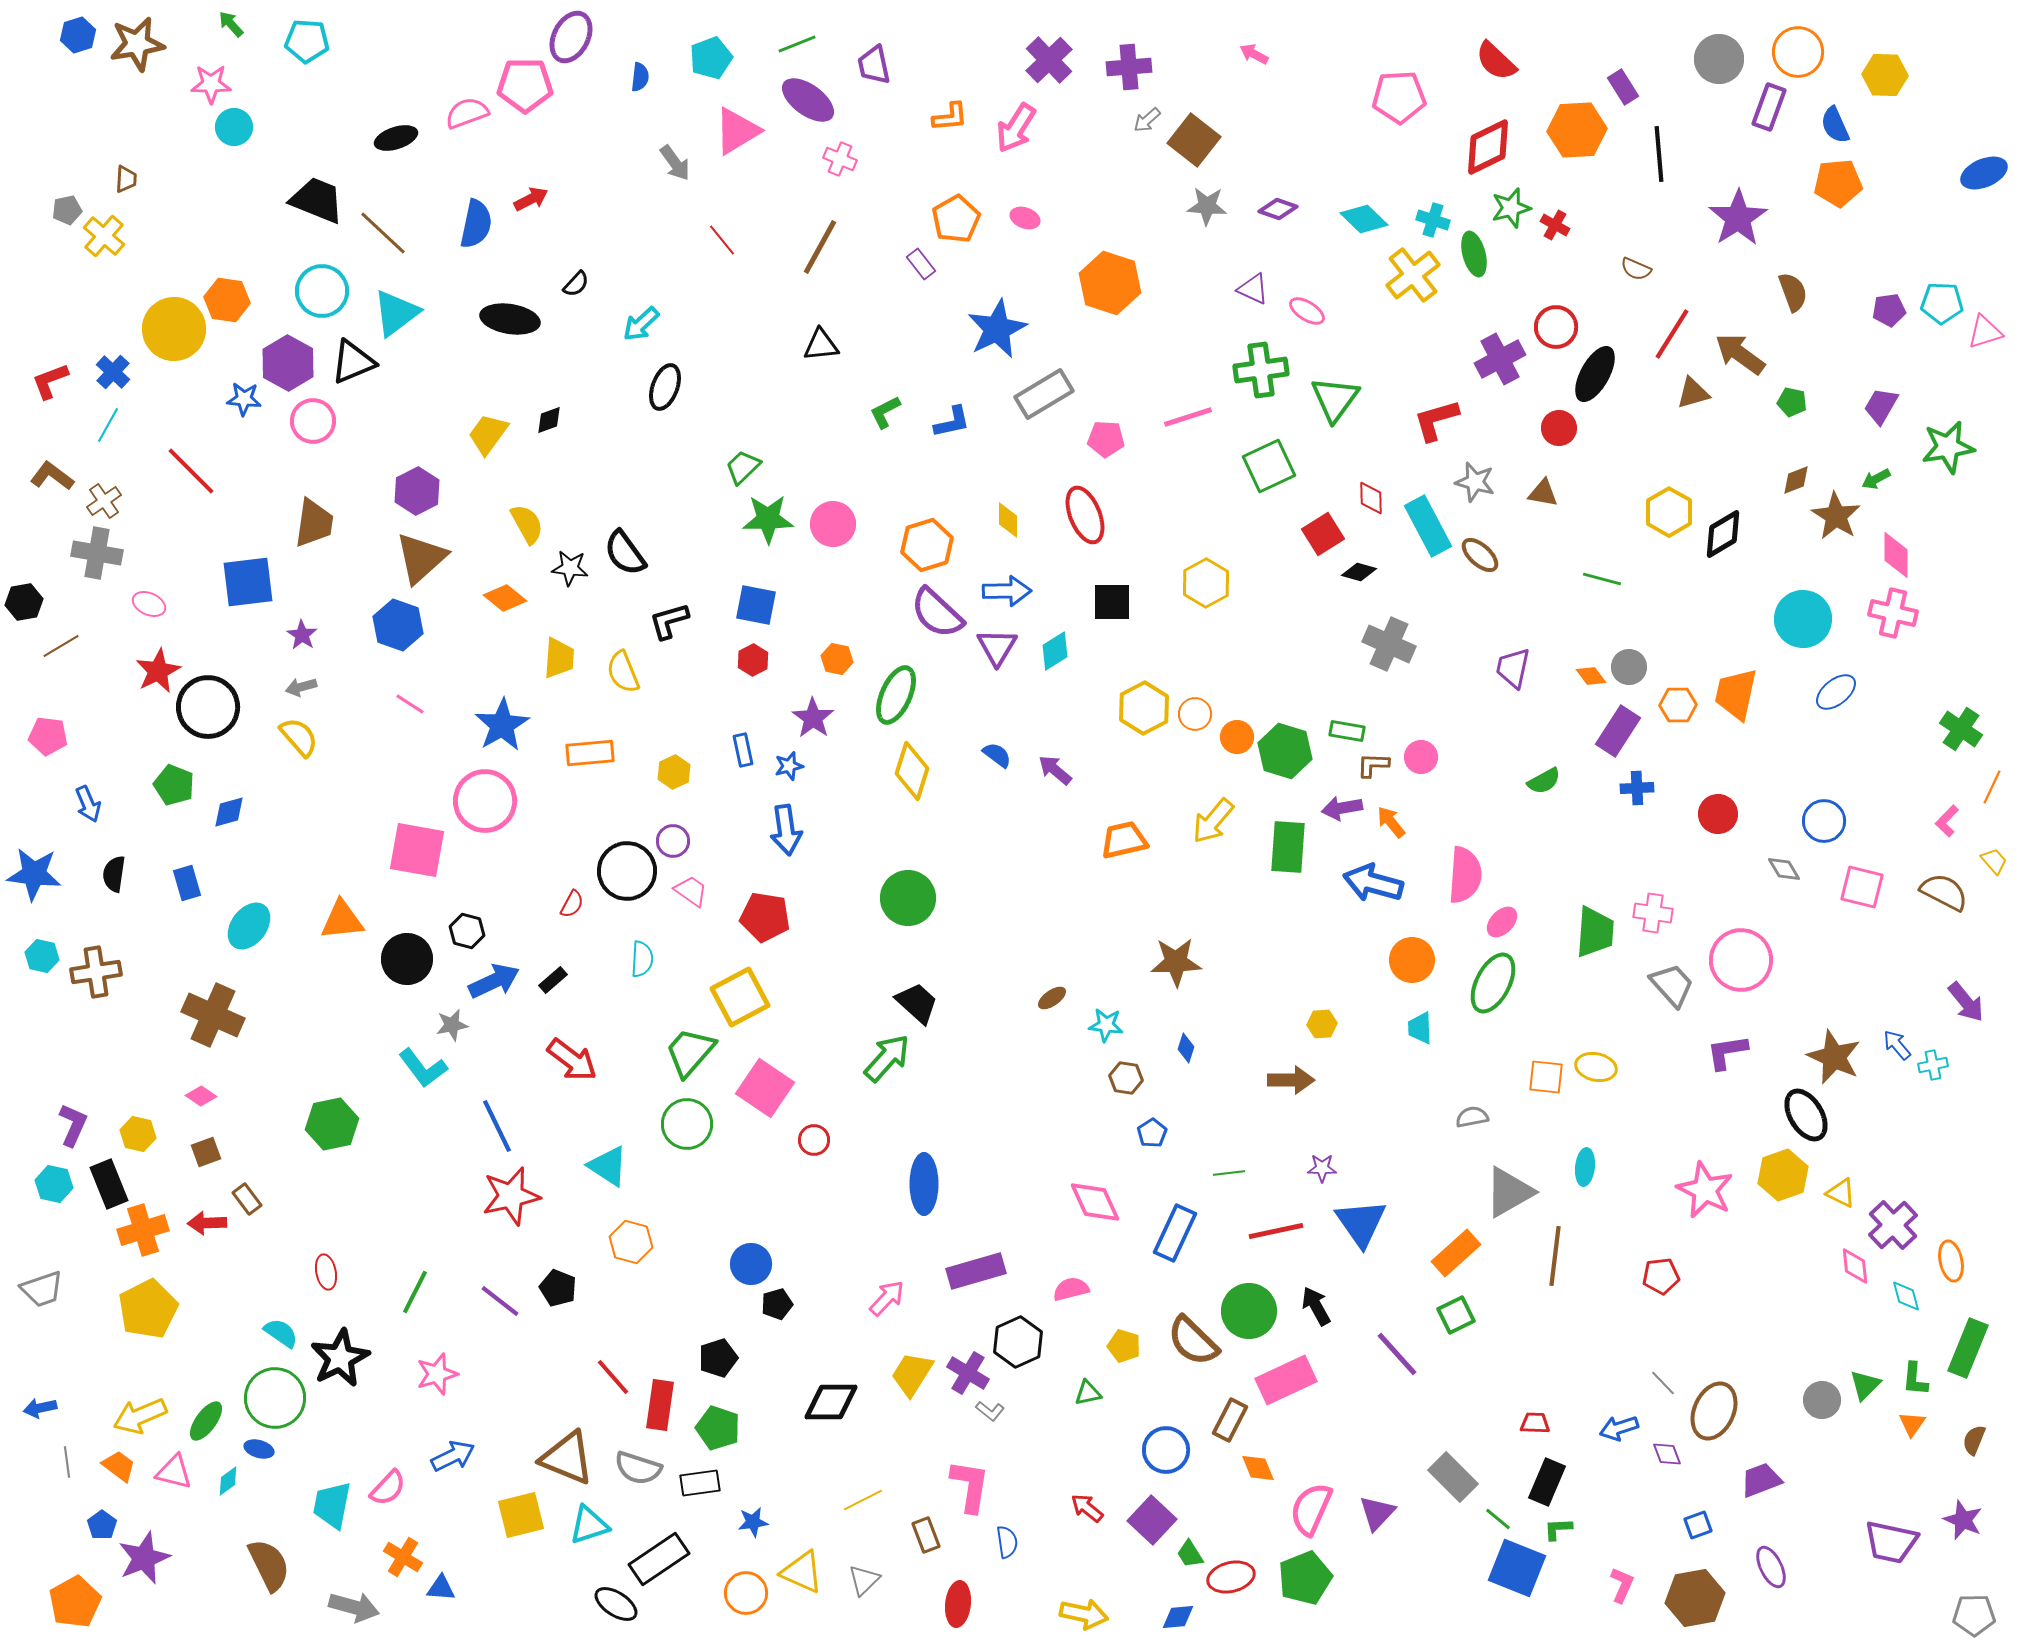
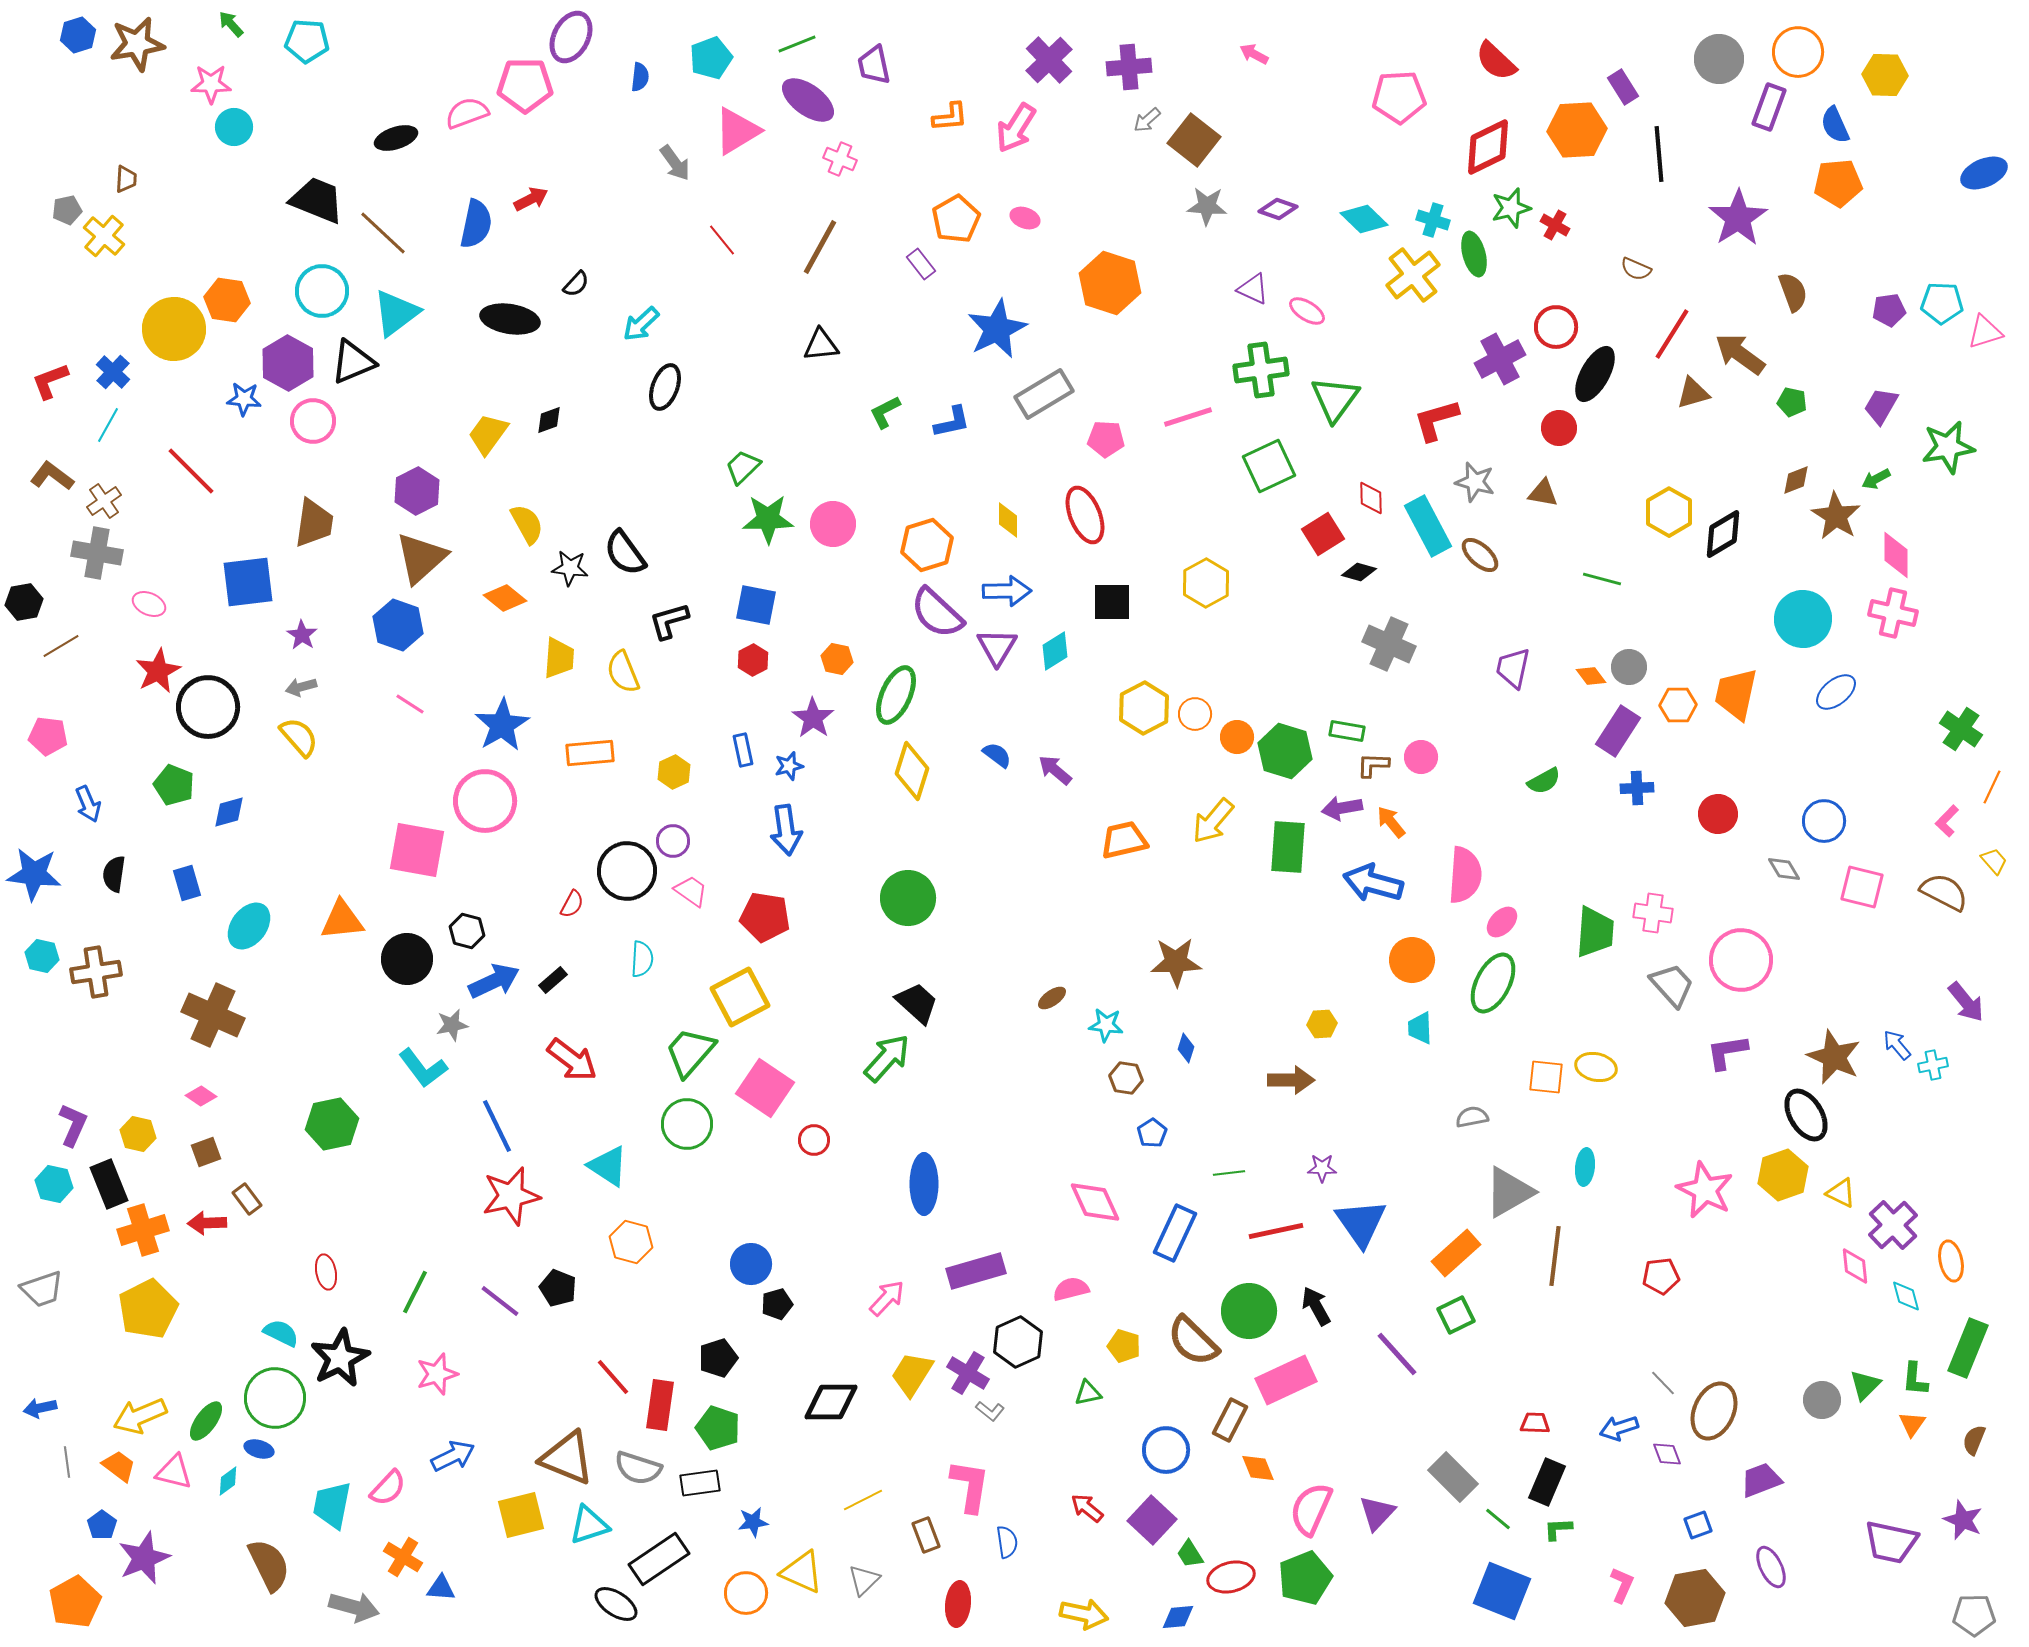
cyan semicircle at (281, 1333): rotated 9 degrees counterclockwise
blue square at (1517, 1568): moved 15 px left, 23 px down
